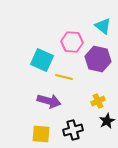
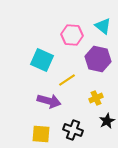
pink hexagon: moved 7 px up
yellow line: moved 3 px right, 3 px down; rotated 48 degrees counterclockwise
yellow cross: moved 2 px left, 3 px up
black cross: rotated 36 degrees clockwise
